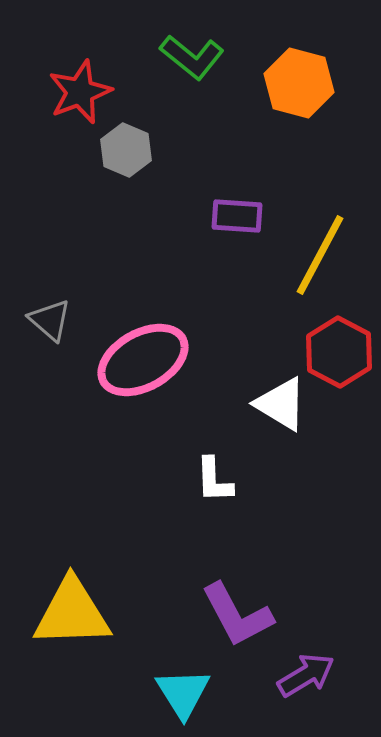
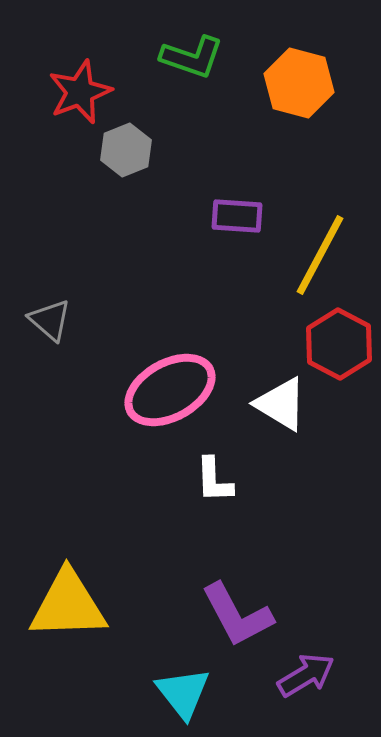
green L-shape: rotated 20 degrees counterclockwise
gray hexagon: rotated 15 degrees clockwise
red hexagon: moved 8 px up
pink ellipse: moved 27 px right, 30 px down
yellow triangle: moved 4 px left, 8 px up
cyan triangle: rotated 6 degrees counterclockwise
